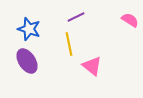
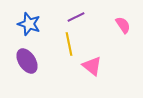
pink semicircle: moved 7 px left, 5 px down; rotated 24 degrees clockwise
blue star: moved 5 px up
